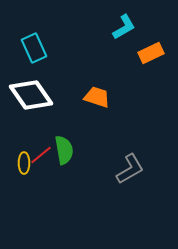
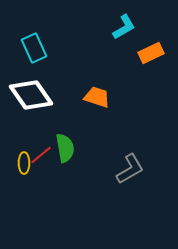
green semicircle: moved 1 px right, 2 px up
